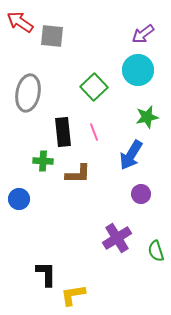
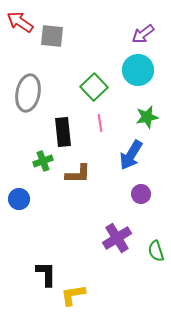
pink line: moved 6 px right, 9 px up; rotated 12 degrees clockwise
green cross: rotated 24 degrees counterclockwise
